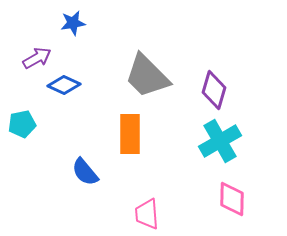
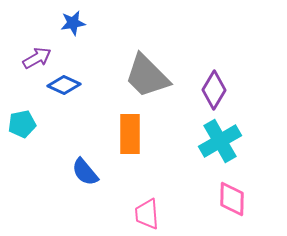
purple diamond: rotated 15 degrees clockwise
